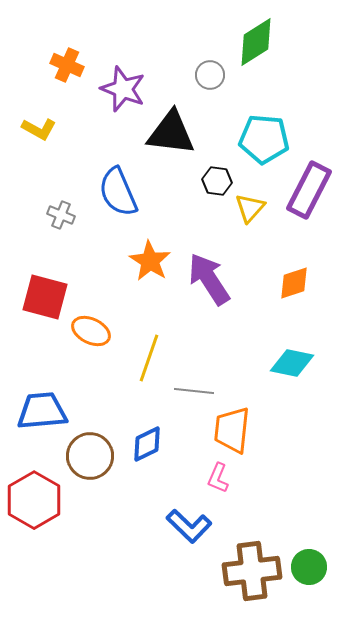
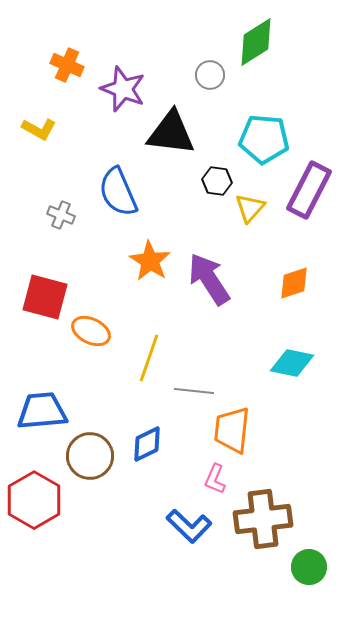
pink L-shape: moved 3 px left, 1 px down
brown cross: moved 11 px right, 52 px up
